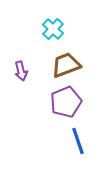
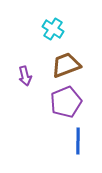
cyan cross: rotated 10 degrees counterclockwise
purple arrow: moved 4 px right, 5 px down
blue line: rotated 20 degrees clockwise
